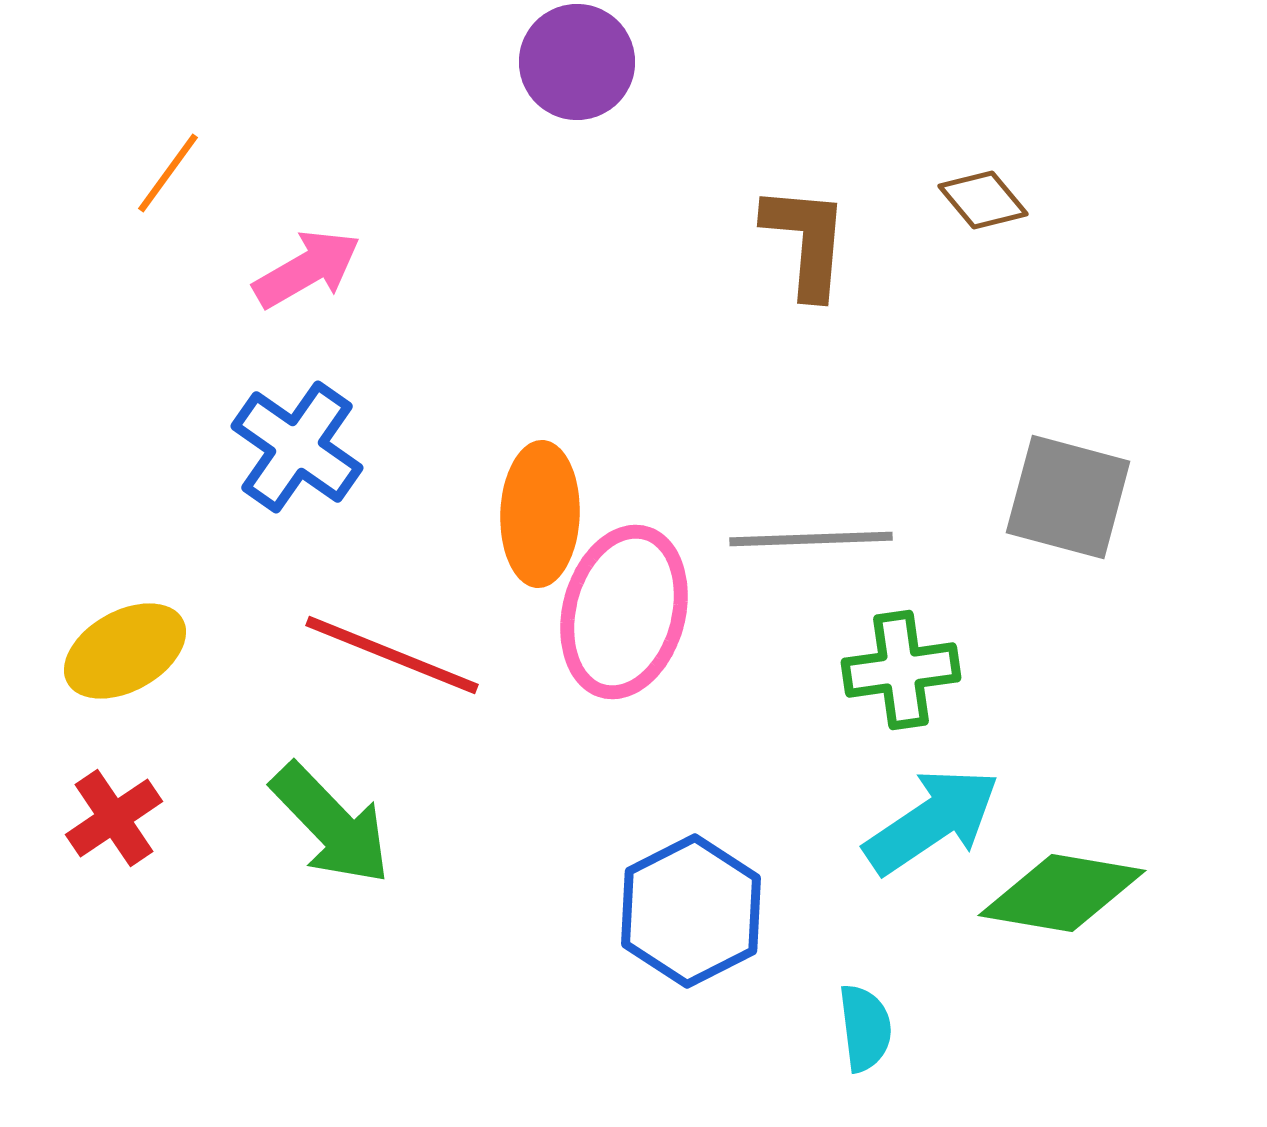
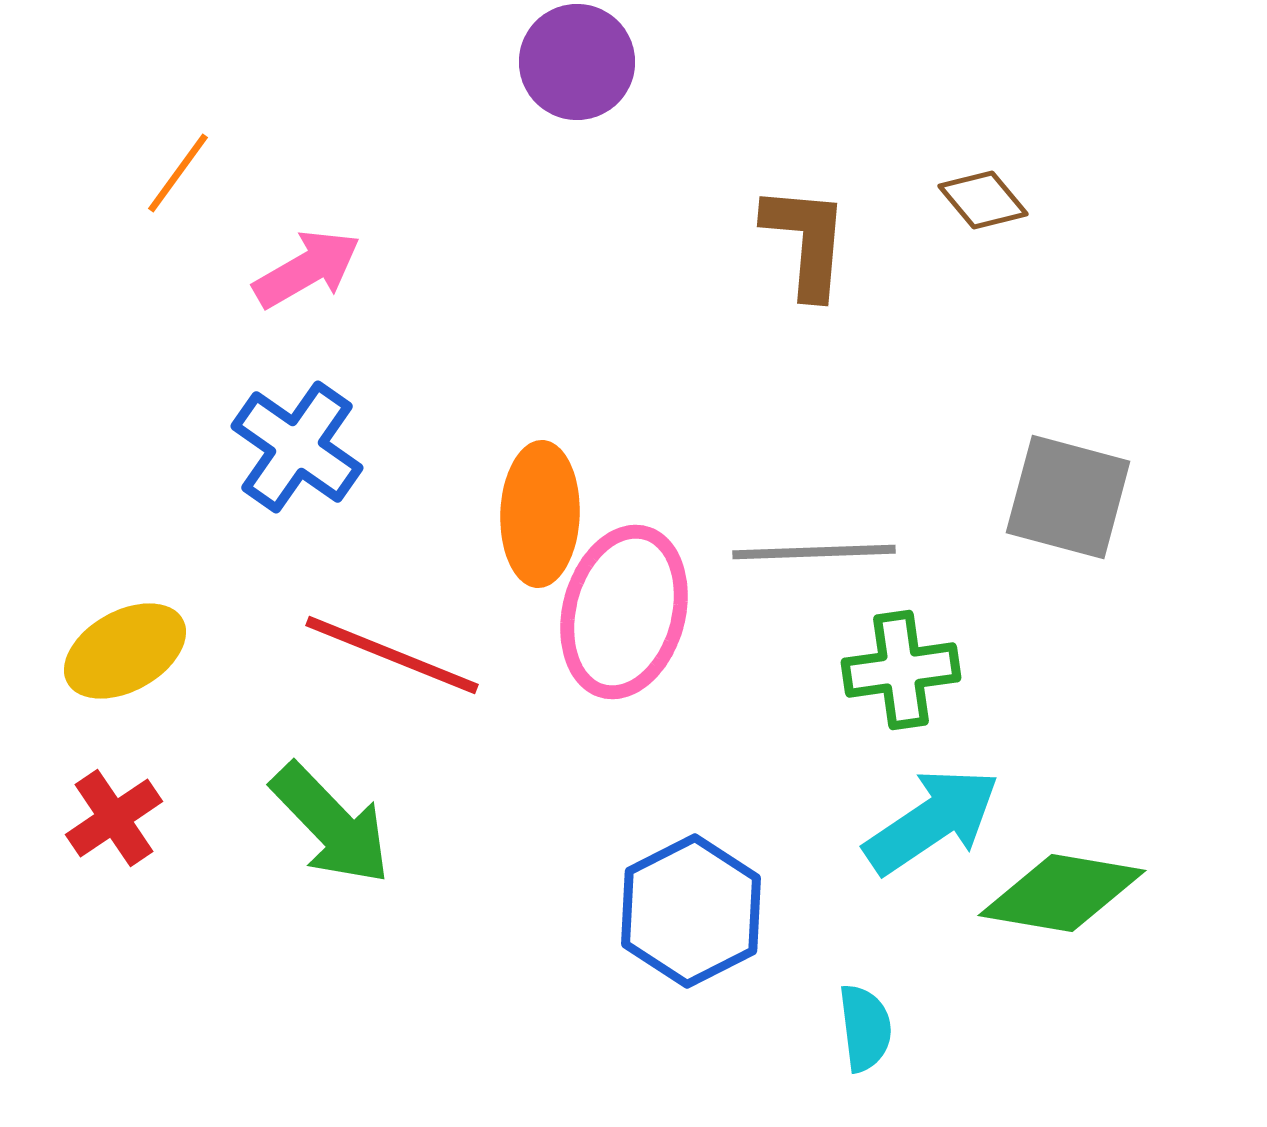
orange line: moved 10 px right
gray line: moved 3 px right, 13 px down
